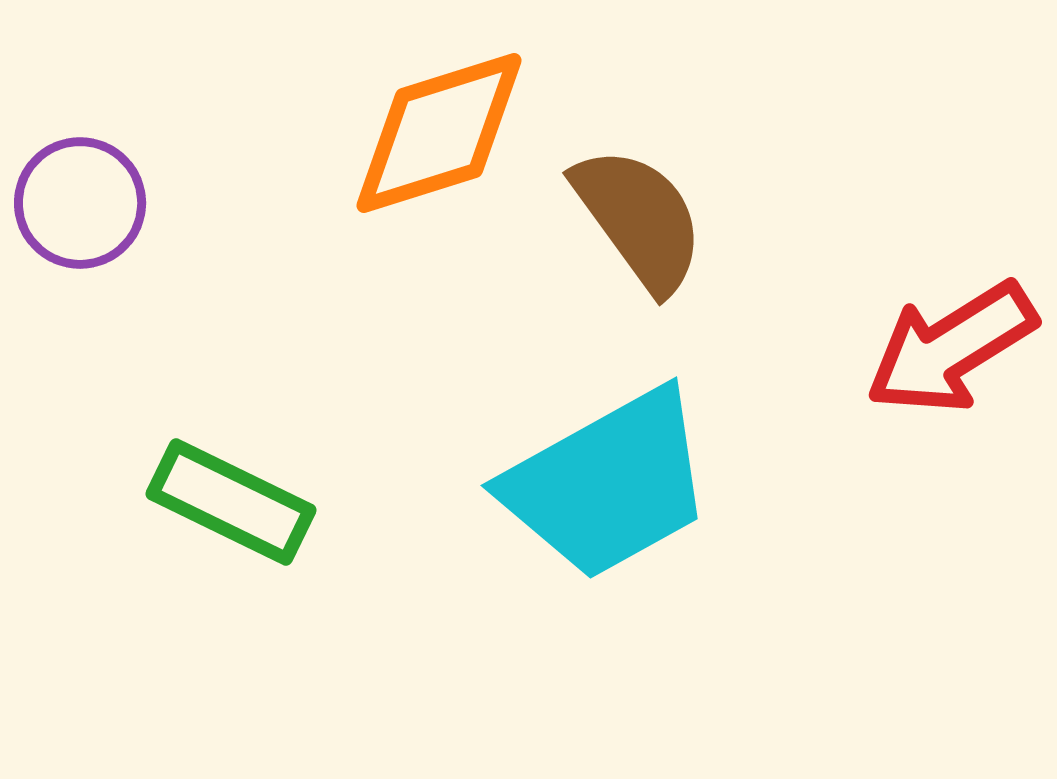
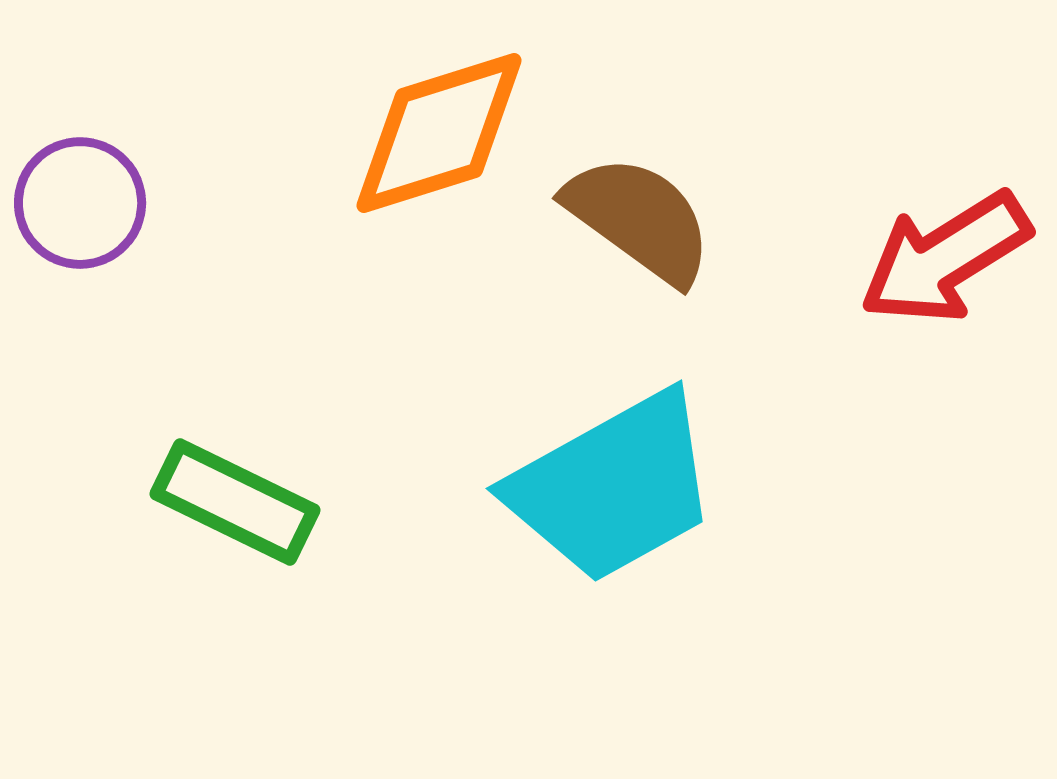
brown semicircle: rotated 18 degrees counterclockwise
red arrow: moved 6 px left, 90 px up
cyan trapezoid: moved 5 px right, 3 px down
green rectangle: moved 4 px right
